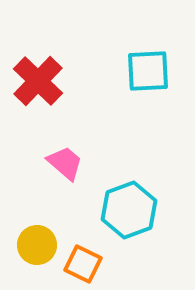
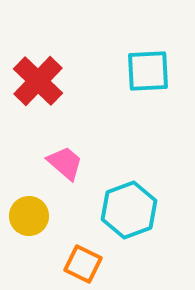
yellow circle: moved 8 px left, 29 px up
